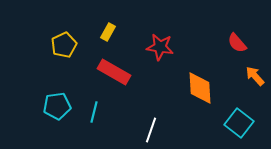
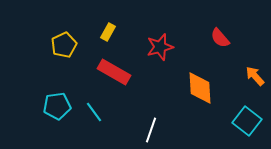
red semicircle: moved 17 px left, 5 px up
red star: rotated 24 degrees counterclockwise
cyan line: rotated 50 degrees counterclockwise
cyan square: moved 8 px right, 2 px up
